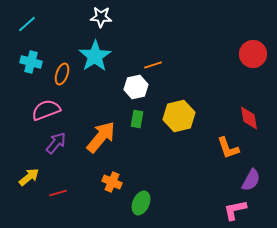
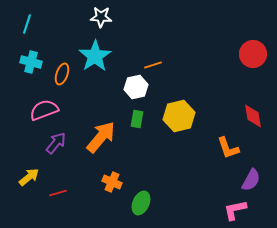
cyan line: rotated 30 degrees counterclockwise
pink semicircle: moved 2 px left
red diamond: moved 4 px right, 2 px up
